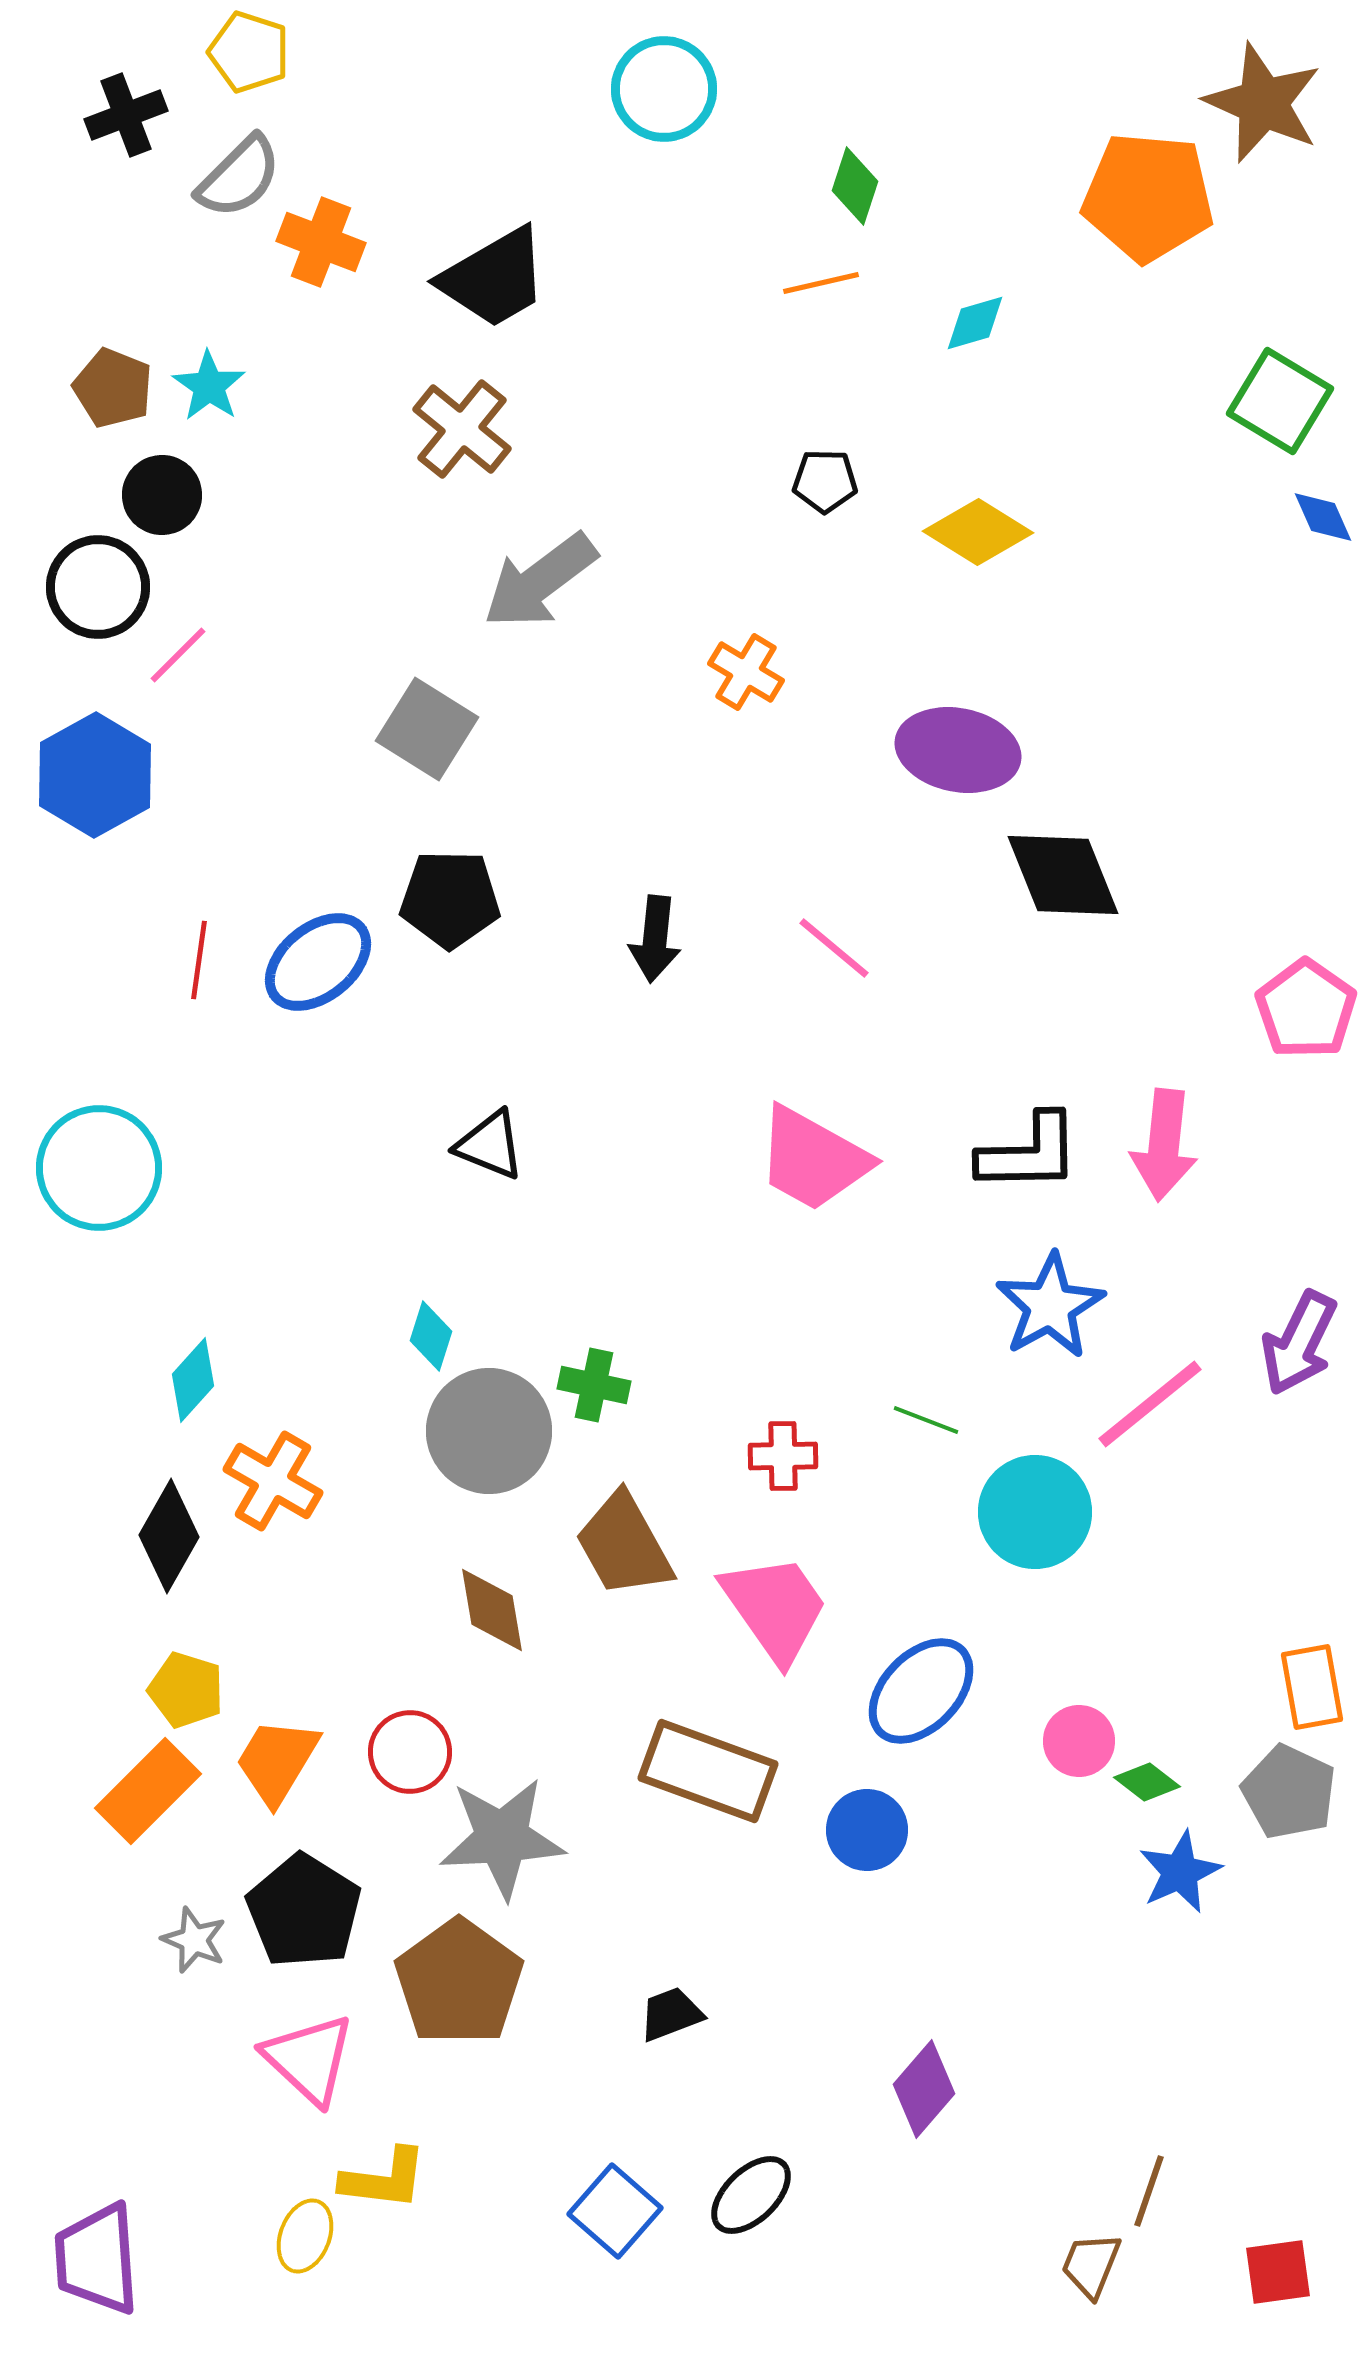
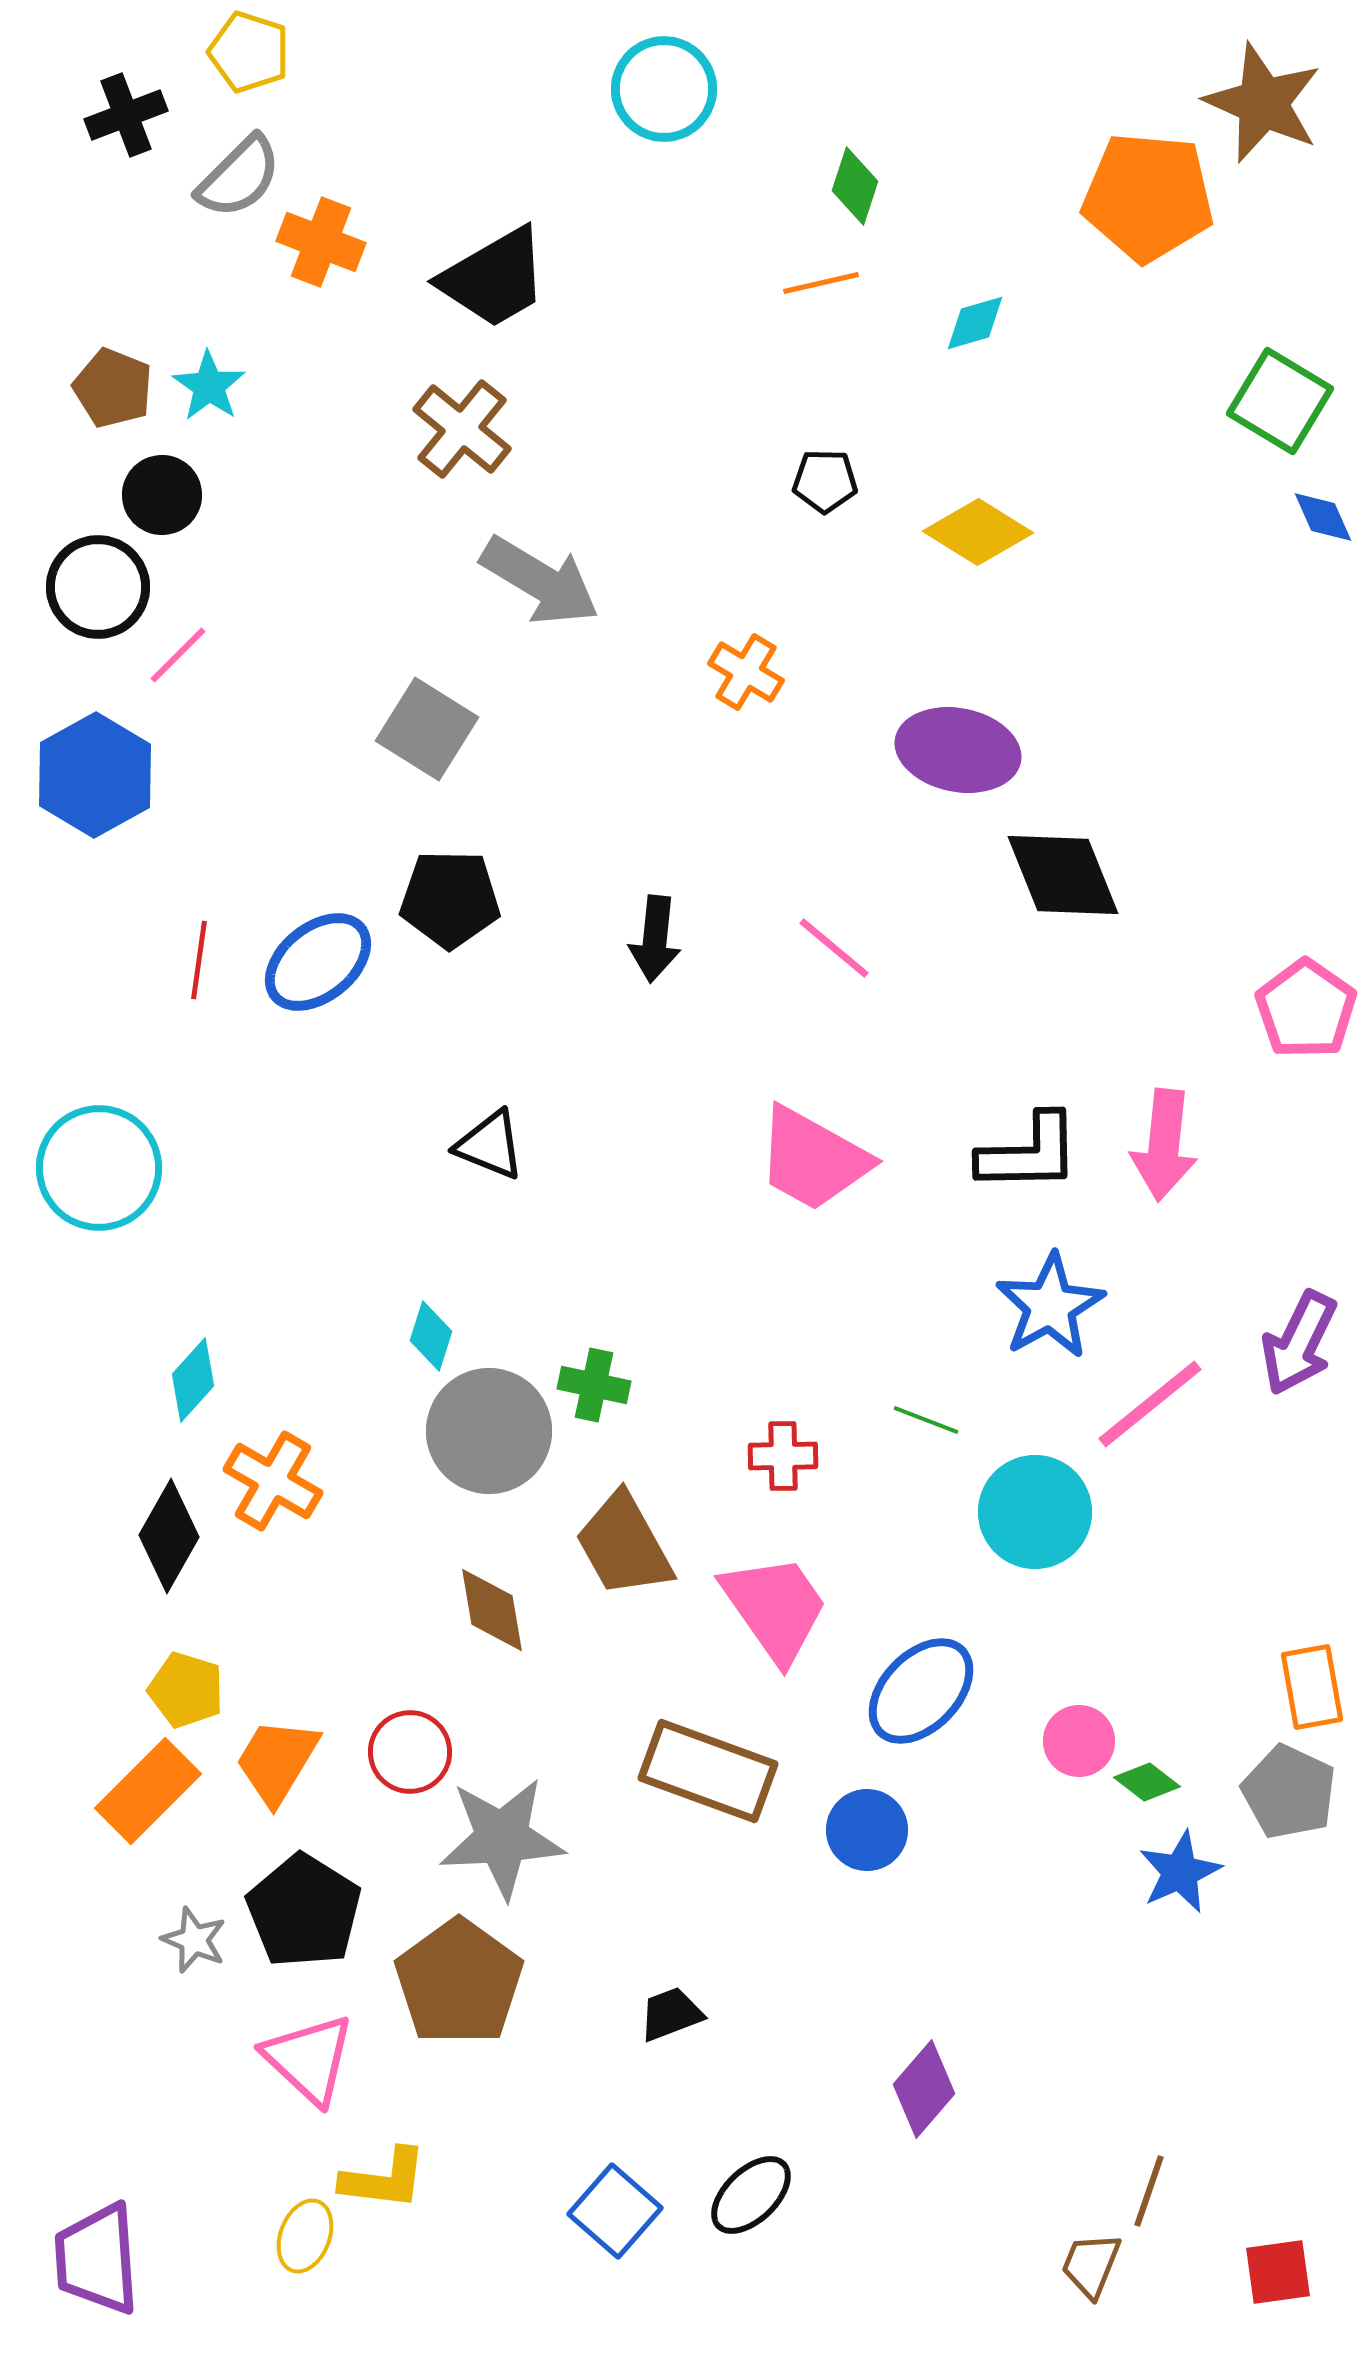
gray arrow at (540, 581): rotated 112 degrees counterclockwise
